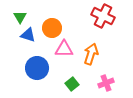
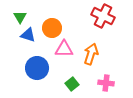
pink cross: rotated 28 degrees clockwise
